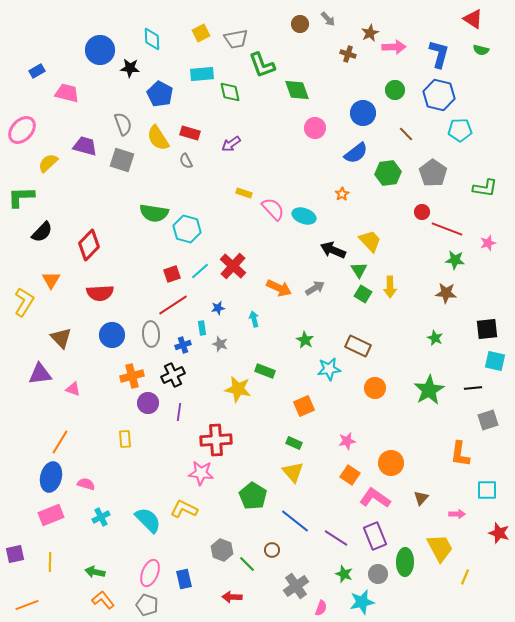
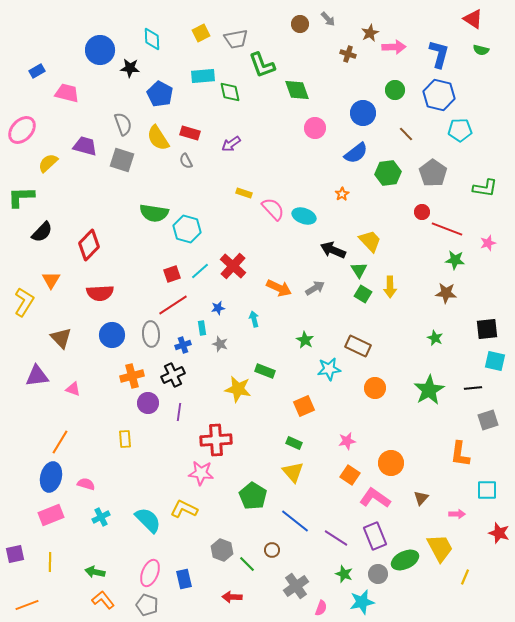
cyan rectangle at (202, 74): moved 1 px right, 2 px down
purple triangle at (40, 374): moved 3 px left, 2 px down
green ellipse at (405, 562): moved 2 px up; rotated 64 degrees clockwise
